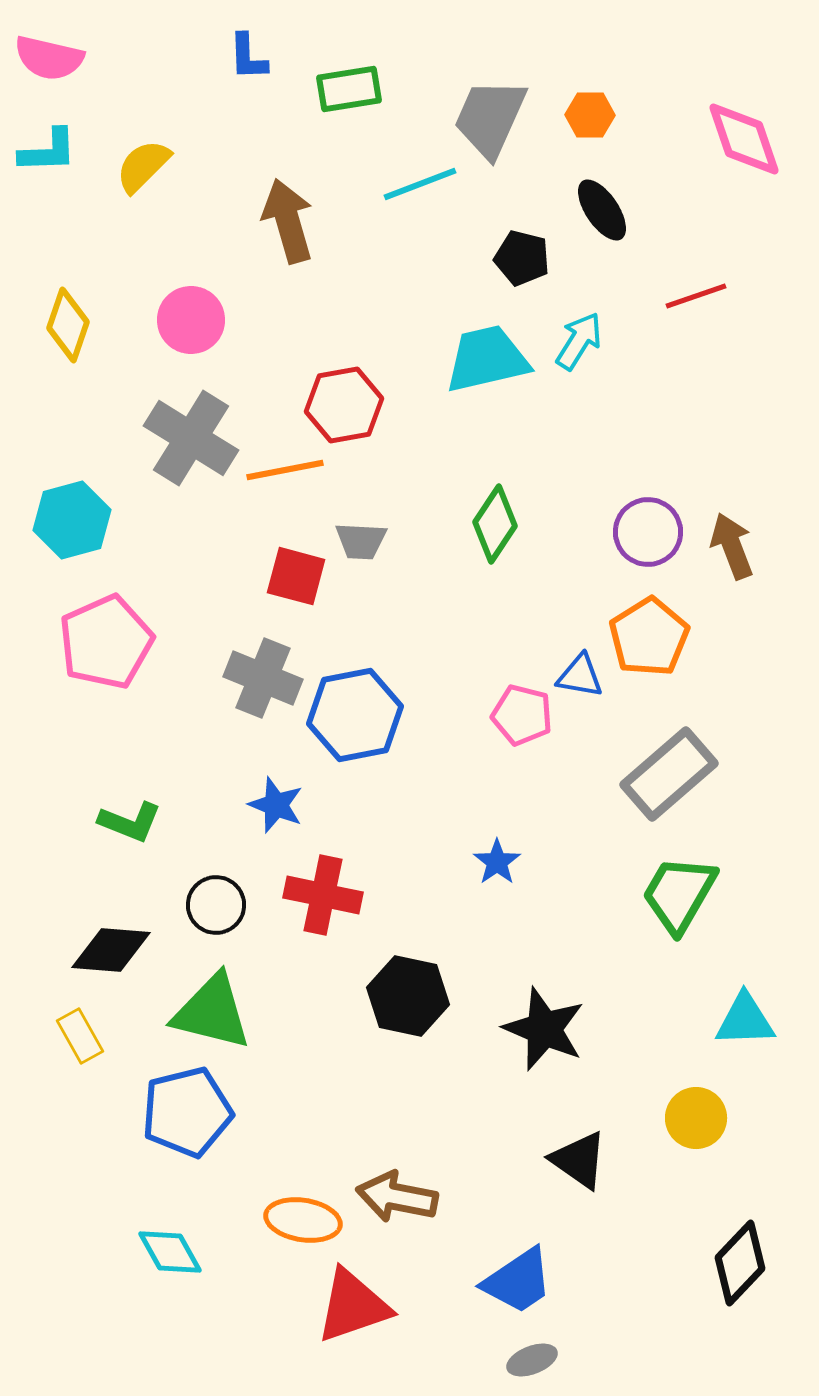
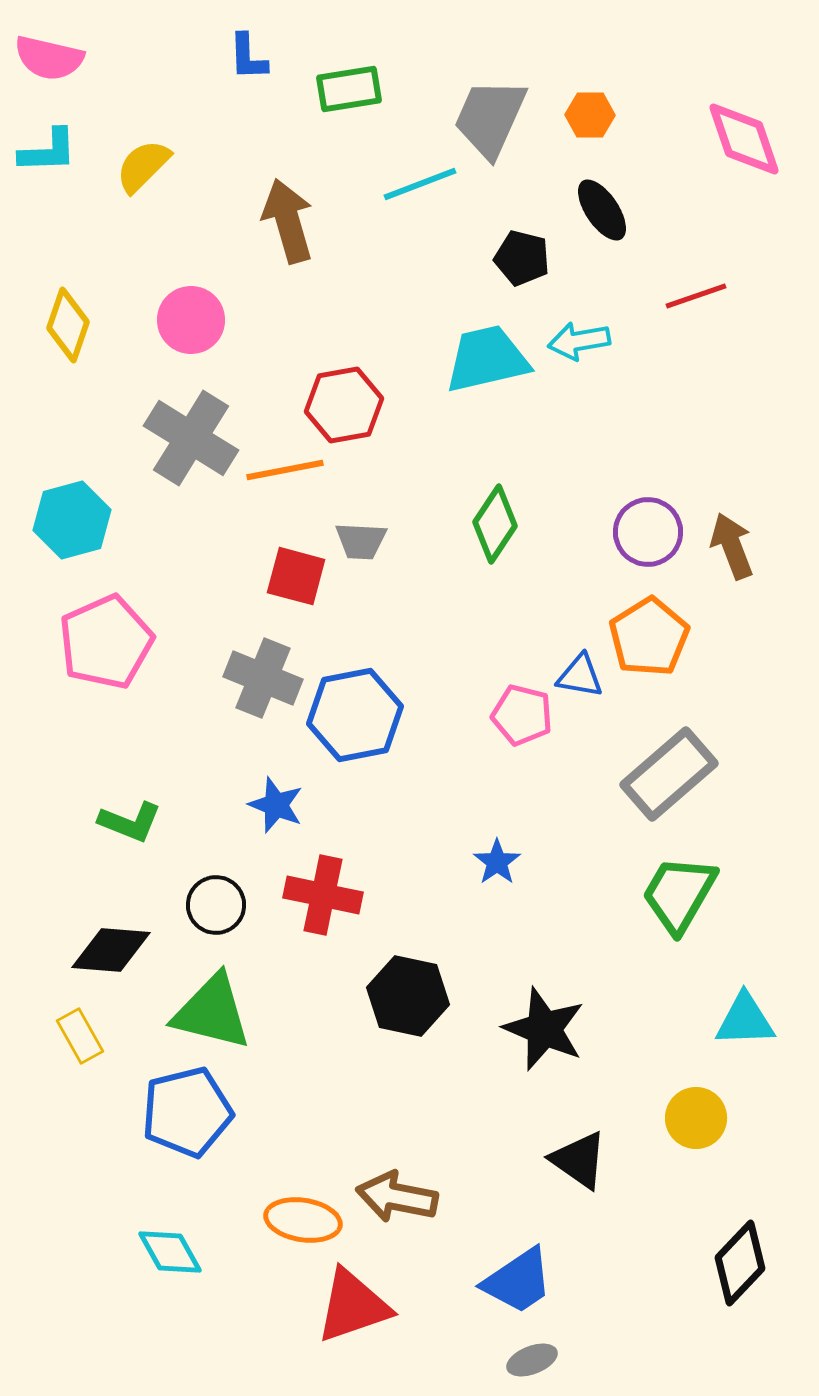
cyan arrow at (579, 341): rotated 132 degrees counterclockwise
